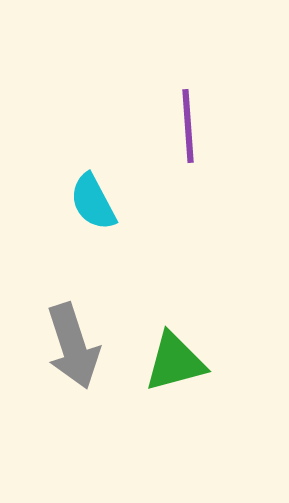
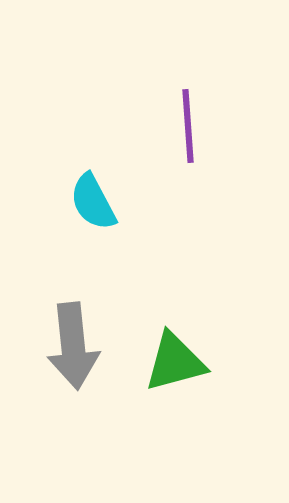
gray arrow: rotated 12 degrees clockwise
